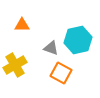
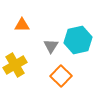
gray triangle: moved 2 px up; rotated 42 degrees clockwise
orange square: moved 3 px down; rotated 15 degrees clockwise
